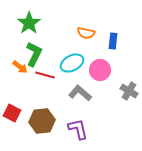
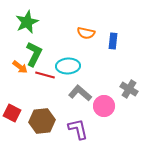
green star: moved 2 px left, 1 px up; rotated 10 degrees clockwise
cyan ellipse: moved 4 px left, 3 px down; rotated 25 degrees clockwise
pink circle: moved 4 px right, 36 px down
gray cross: moved 2 px up
